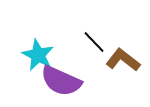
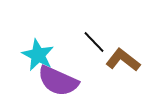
purple semicircle: moved 3 px left
